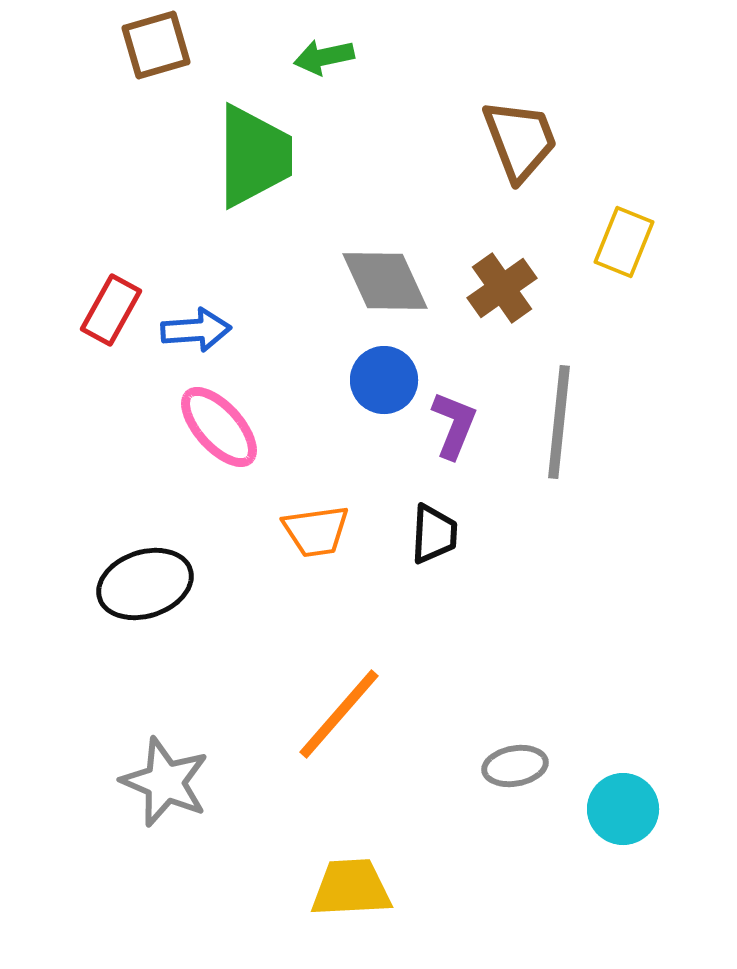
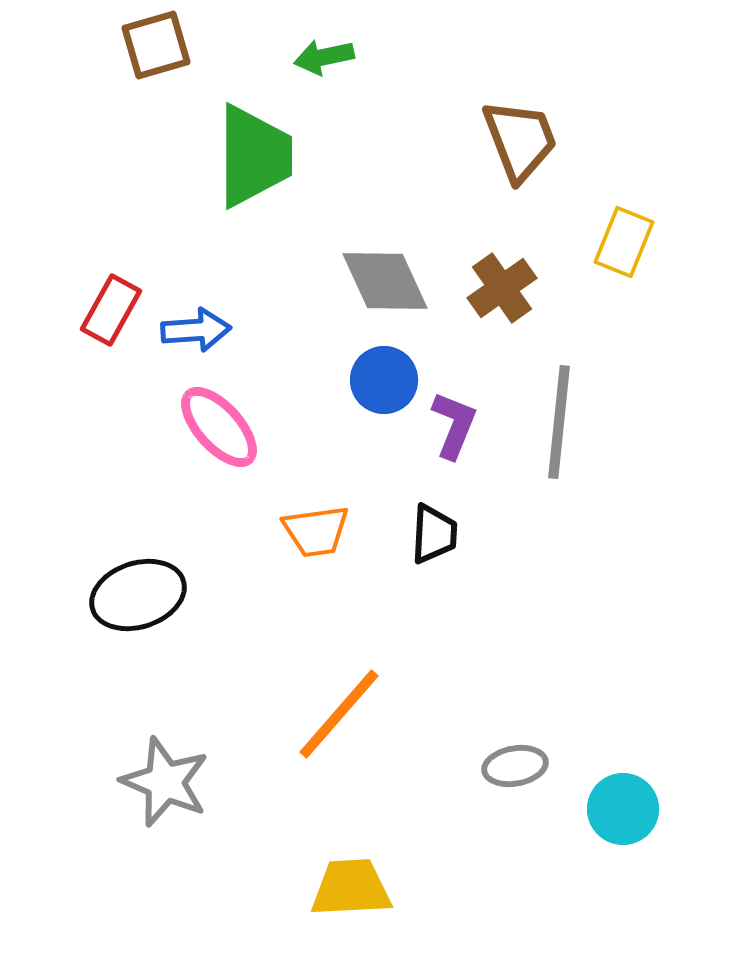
black ellipse: moved 7 px left, 11 px down
